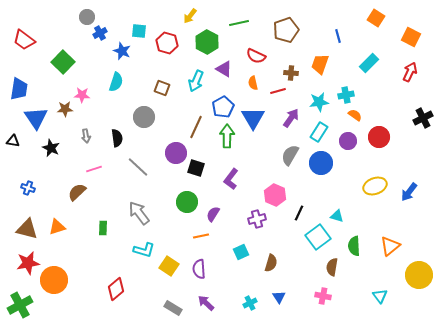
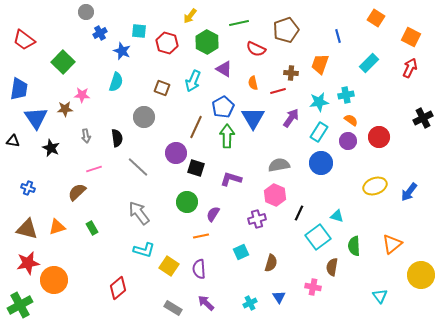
gray circle at (87, 17): moved 1 px left, 5 px up
red semicircle at (256, 56): moved 7 px up
red arrow at (410, 72): moved 4 px up
cyan arrow at (196, 81): moved 3 px left
orange semicircle at (355, 115): moved 4 px left, 5 px down
gray semicircle at (290, 155): moved 11 px left, 10 px down; rotated 50 degrees clockwise
purple L-shape at (231, 179): rotated 70 degrees clockwise
green rectangle at (103, 228): moved 11 px left; rotated 32 degrees counterclockwise
orange triangle at (390, 246): moved 2 px right, 2 px up
yellow circle at (419, 275): moved 2 px right
red diamond at (116, 289): moved 2 px right, 1 px up
pink cross at (323, 296): moved 10 px left, 9 px up
